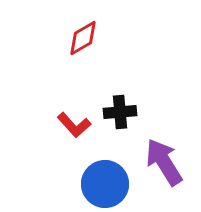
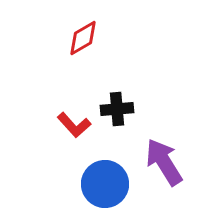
black cross: moved 3 px left, 3 px up
